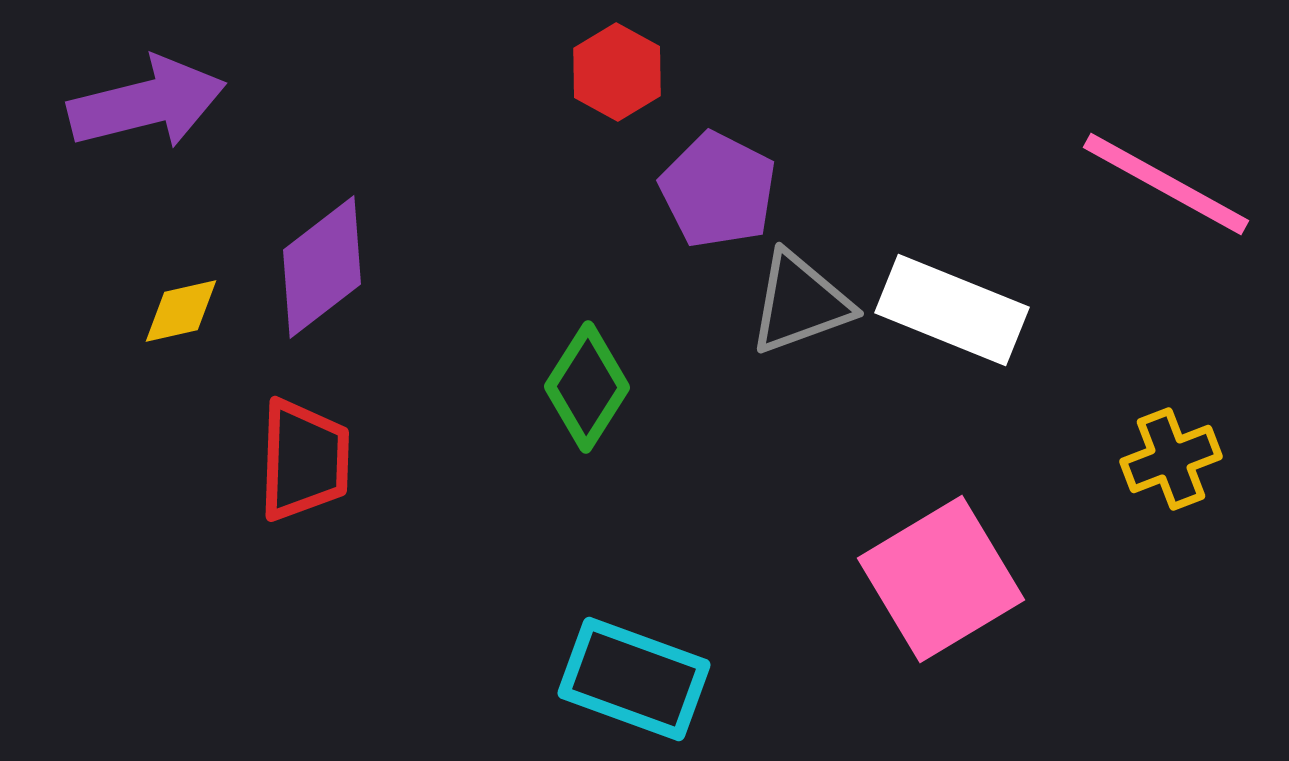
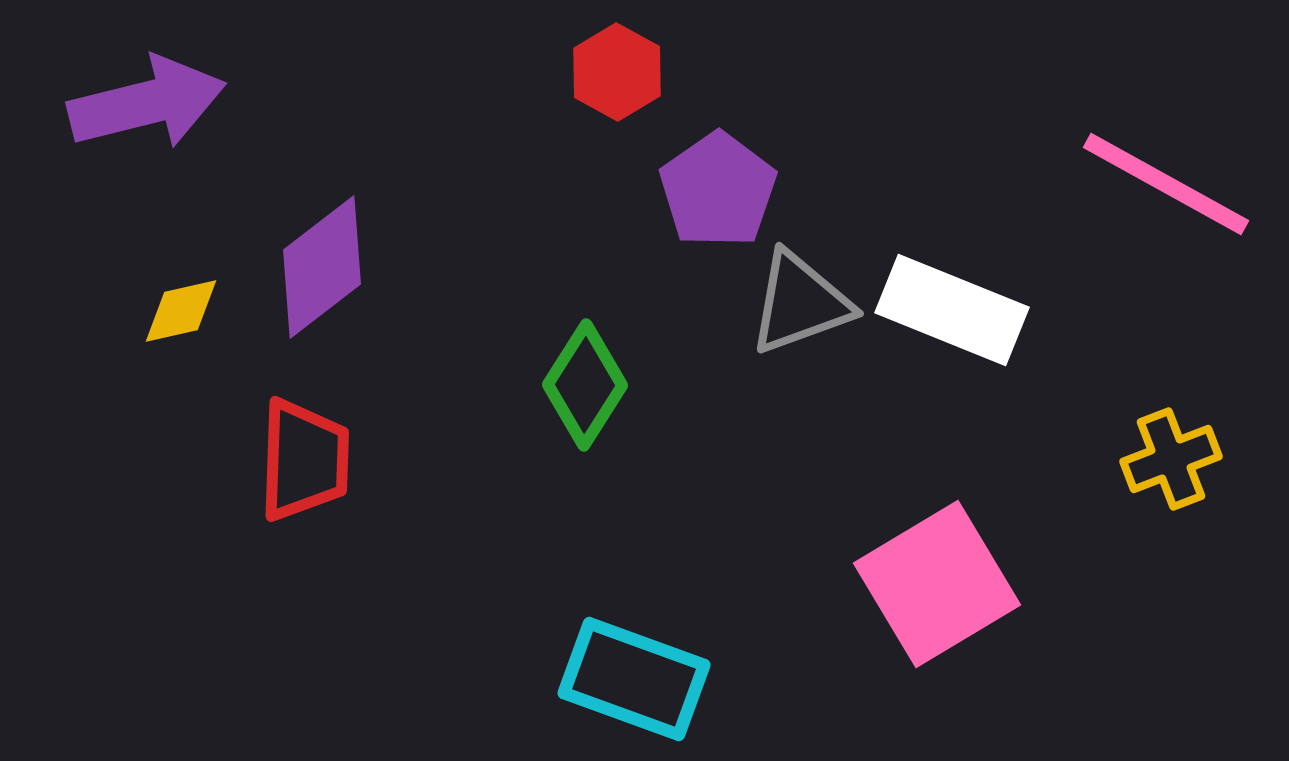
purple pentagon: rotated 10 degrees clockwise
green diamond: moved 2 px left, 2 px up
pink square: moved 4 px left, 5 px down
